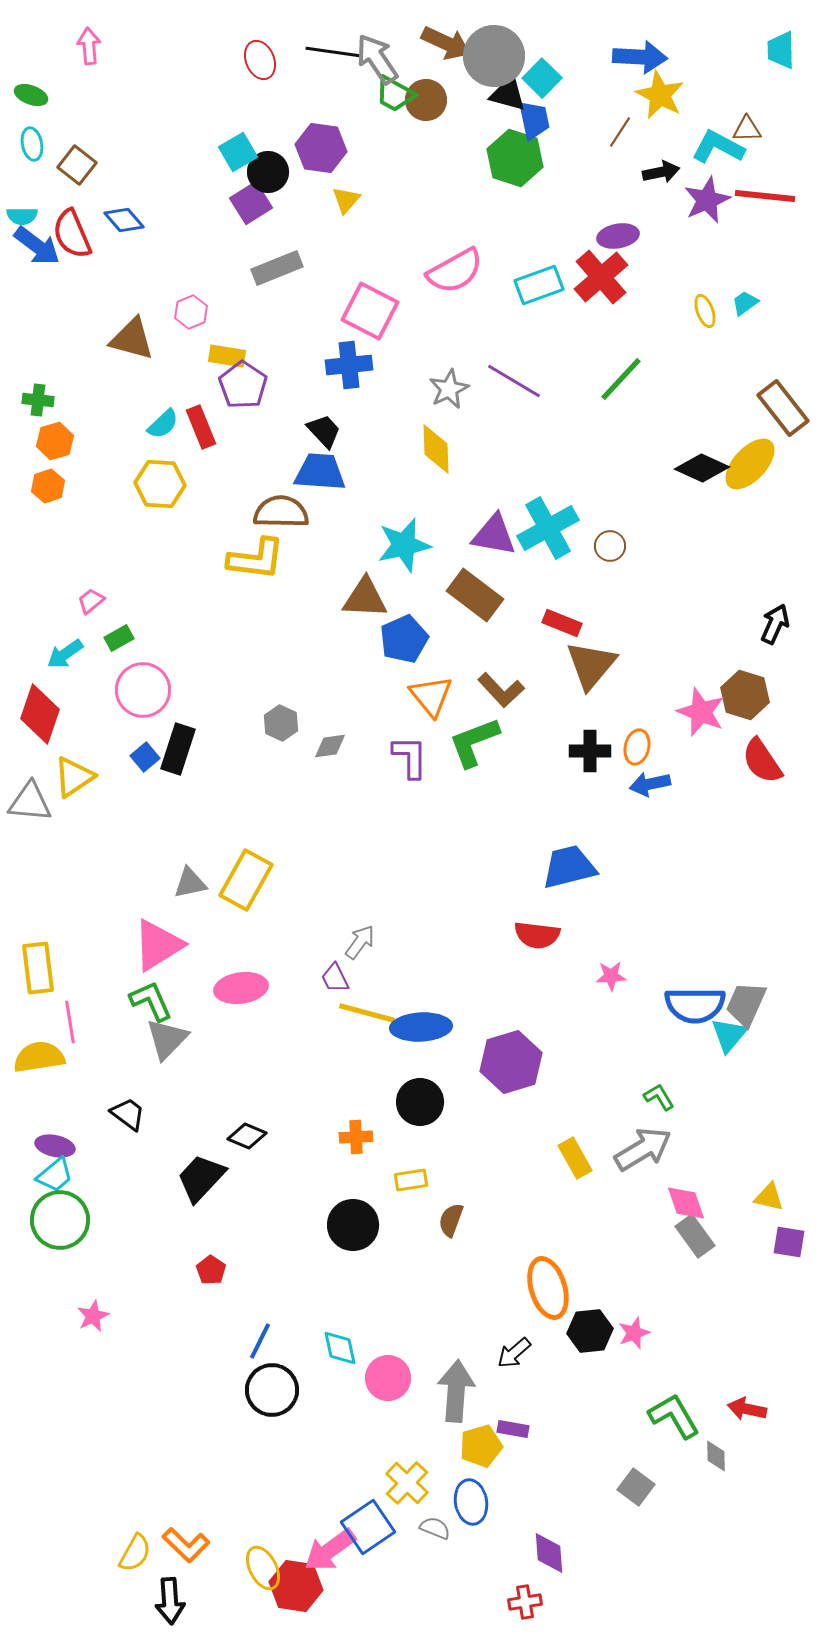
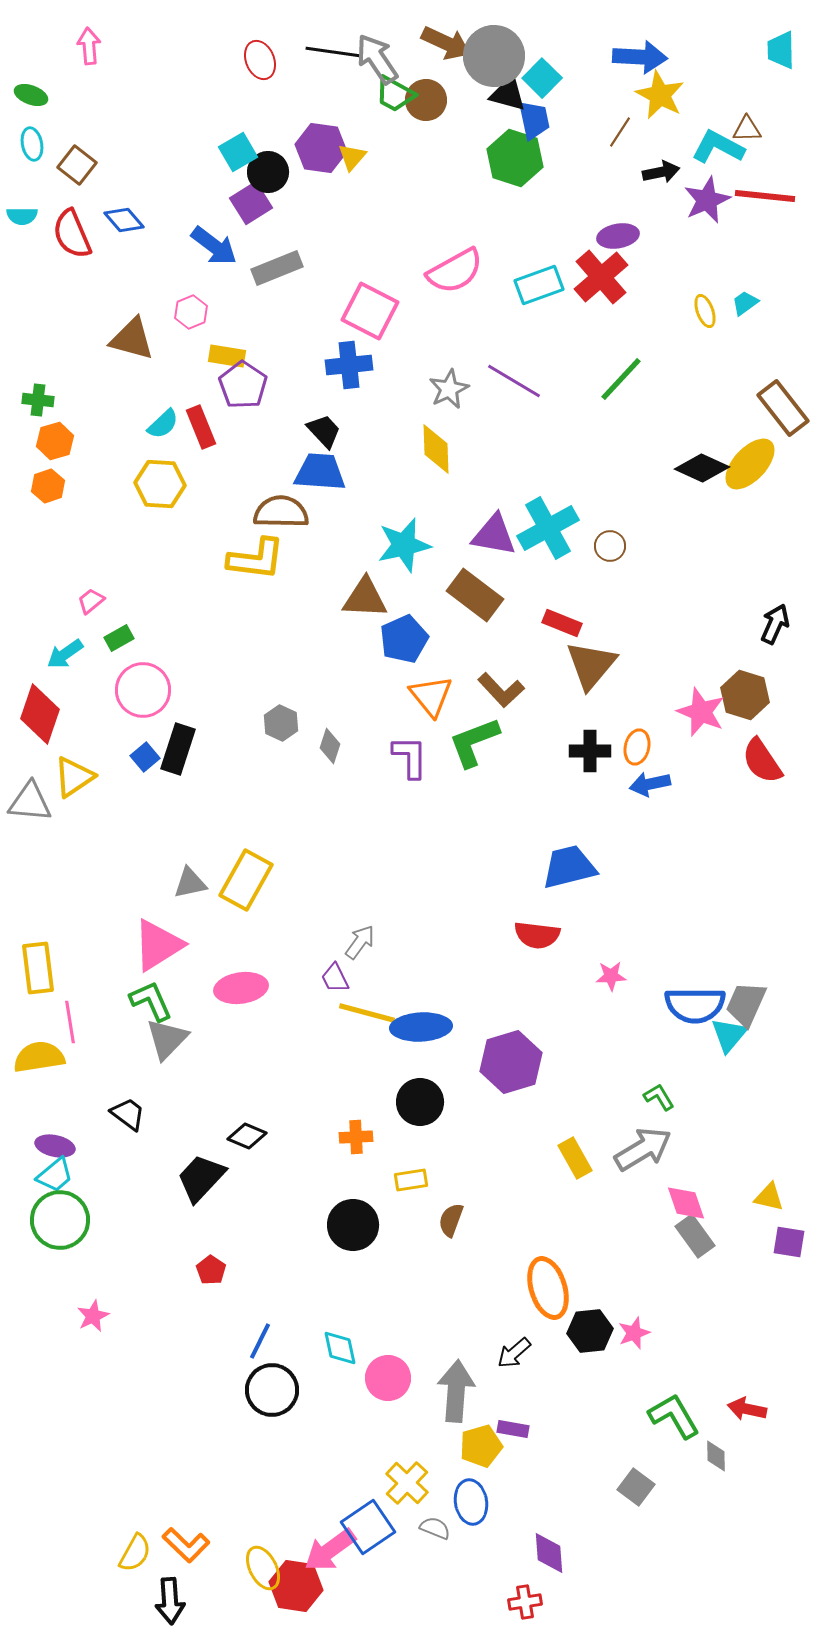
yellow triangle at (346, 200): moved 6 px right, 43 px up
blue arrow at (37, 246): moved 177 px right
gray diamond at (330, 746): rotated 64 degrees counterclockwise
